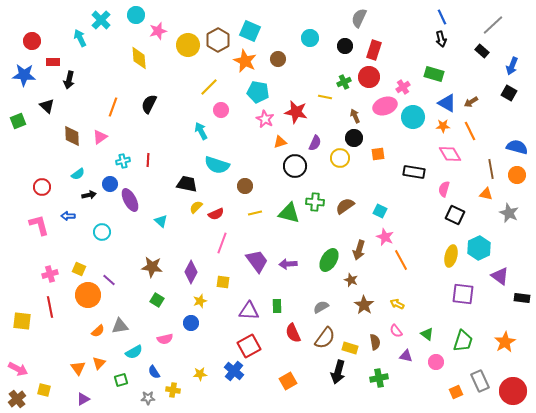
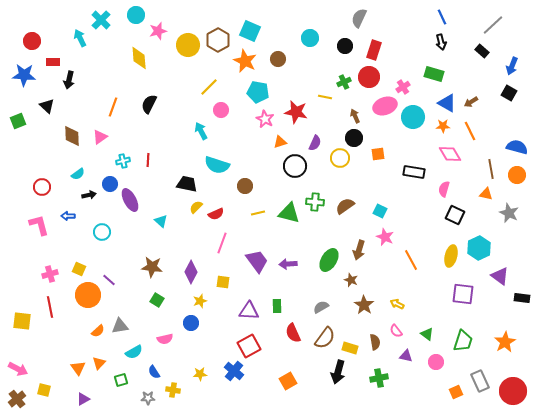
black arrow at (441, 39): moved 3 px down
yellow line at (255, 213): moved 3 px right
orange line at (401, 260): moved 10 px right
